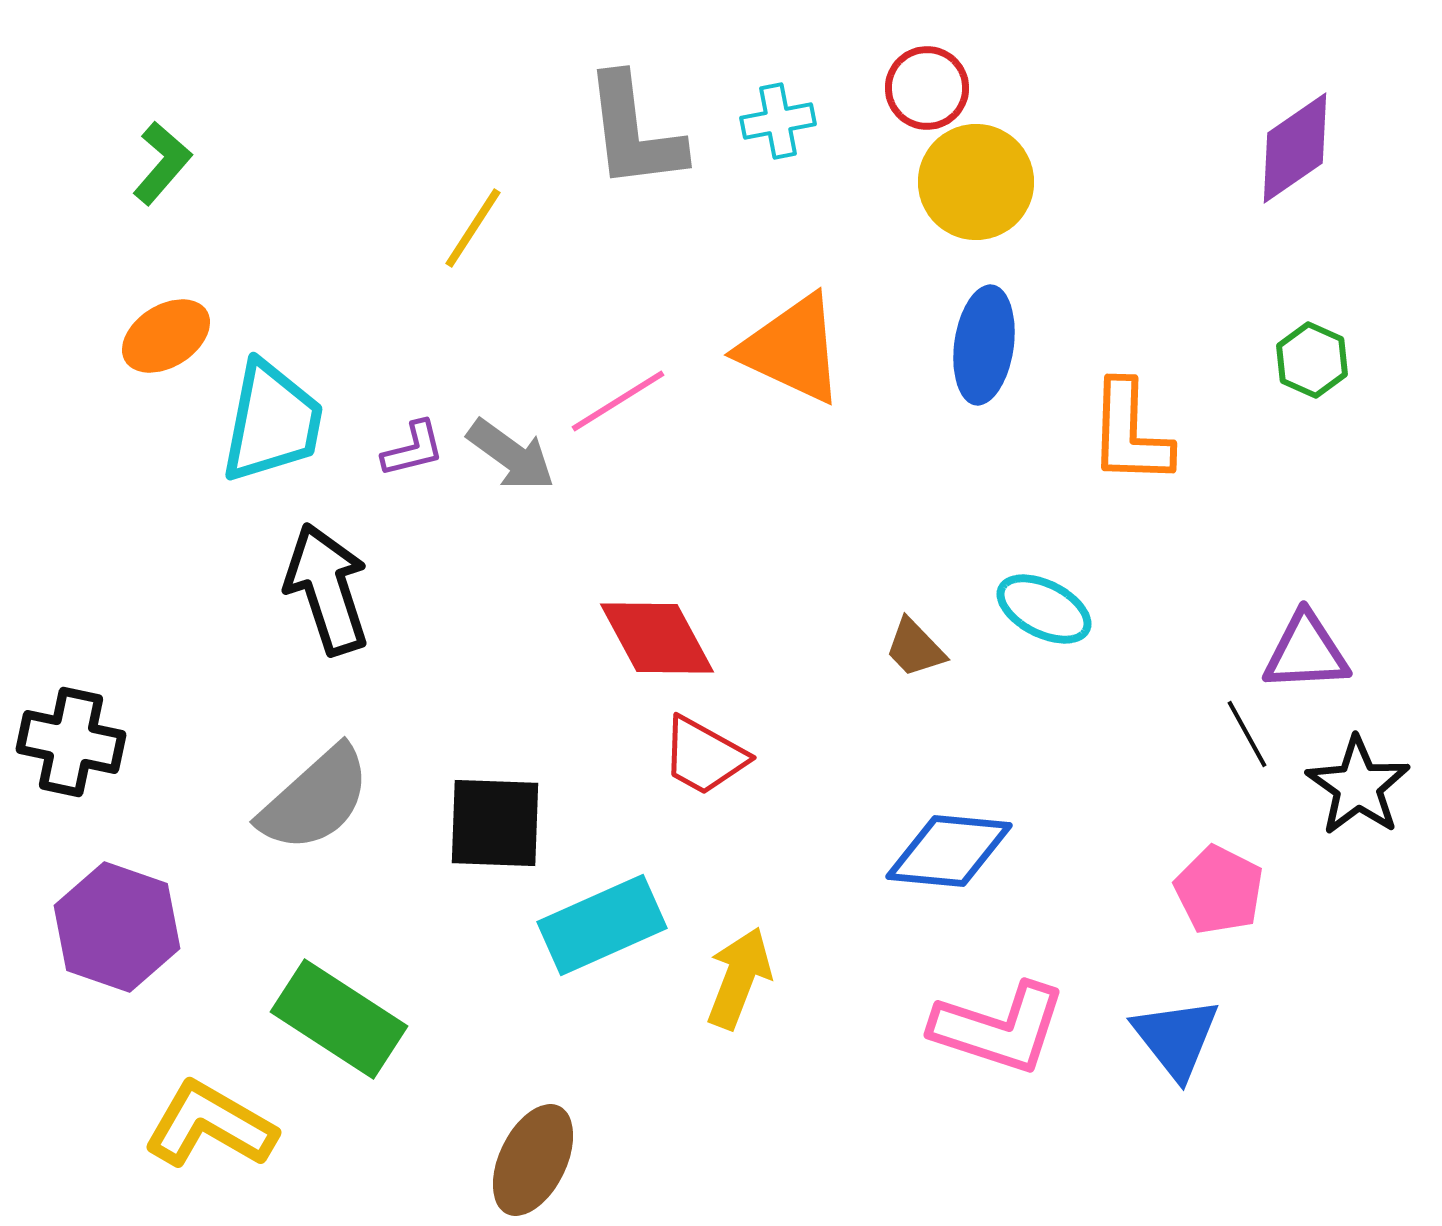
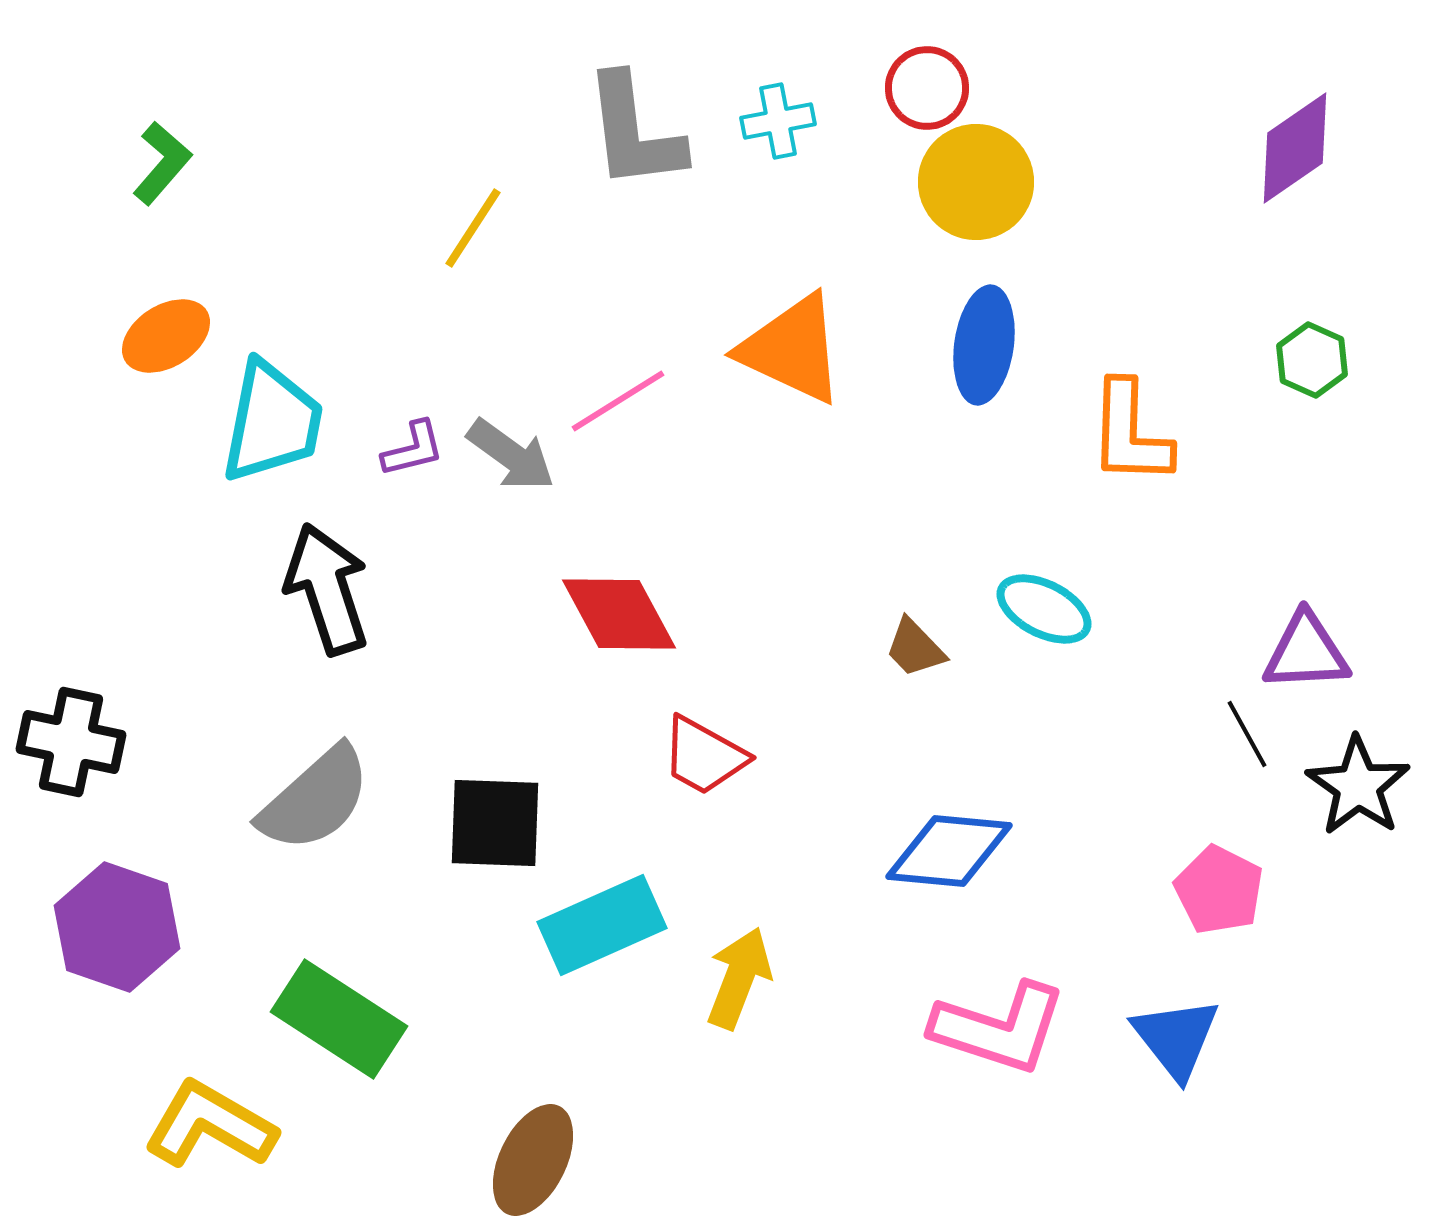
red diamond: moved 38 px left, 24 px up
